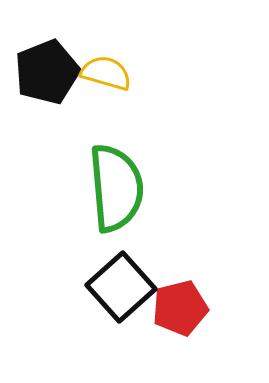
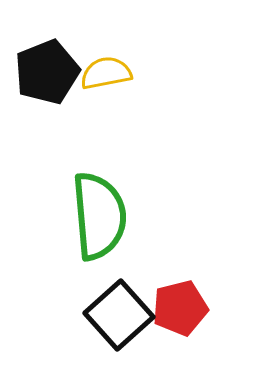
yellow semicircle: rotated 27 degrees counterclockwise
green semicircle: moved 17 px left, 28 px down
black square: moved 2 px left, 28 px down
